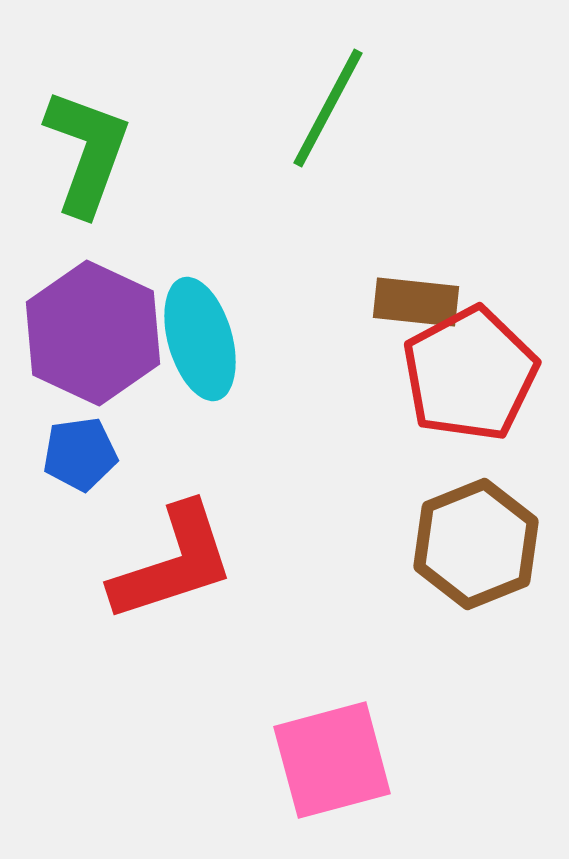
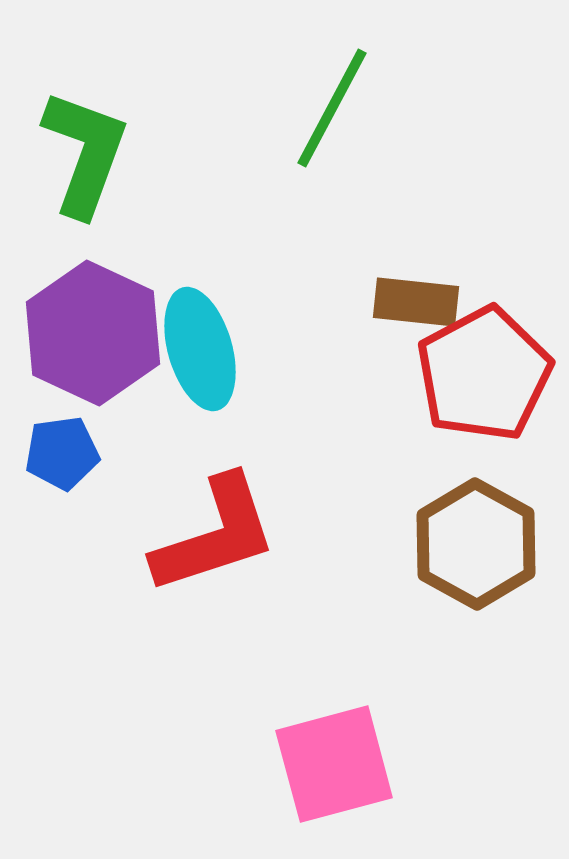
green line: moved 4 px right
green L-shape: moved 2 px left, 1 px down
cyan ellipse: moved 10 px down
red pentagon: moved 14 px right
blue pentagon: moved 18 px left, 1 px up
brown hexagon: rotated 9 degrees counterclockwise
red L-shape: moved 42 px right, 28 px up
pink square: moved 2 px right, 4 px down
